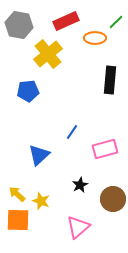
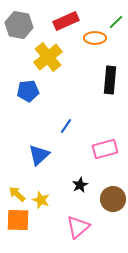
yellow cross: moved 3 px down
blue line: moved 6 px left, 6 px up
yellow star: moved 1 px up
